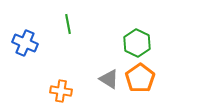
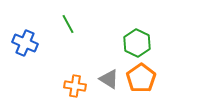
green line: rotated 18 degrees counterclockwise
orange pentagon: moved 1 px right
orange cross: moved 14 px right, 5 px up
